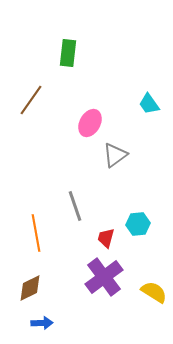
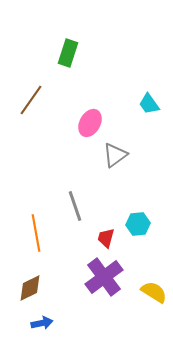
green rectangle: rotated 12 degrees clockwise
blue arrow: rotated 10 degrees counterclockwise
